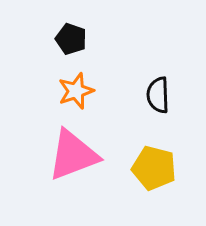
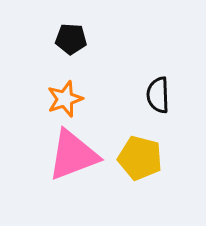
black pentagon: rotated 16 degrees counterclockwise
orange star: moved 11 px left, 8 px down
yellow pentagon: moved 14 px left, 10 px up
